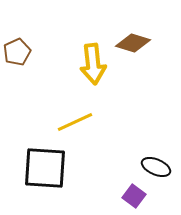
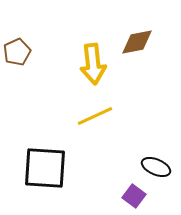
brown diamond: moved 4 px right, 1 px up; rotated 28 degrees counterclockwise
yellow line: moved 20 px right, 6 px up
